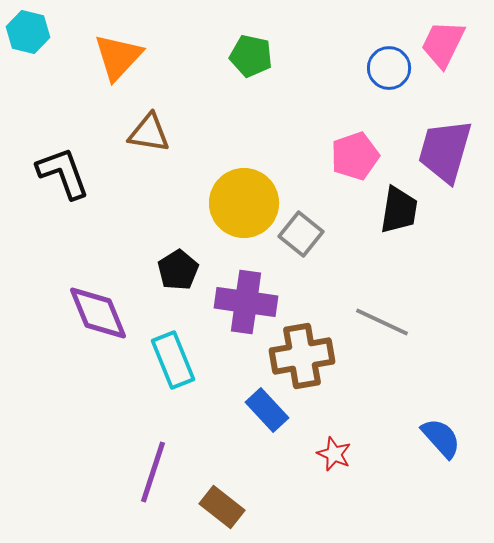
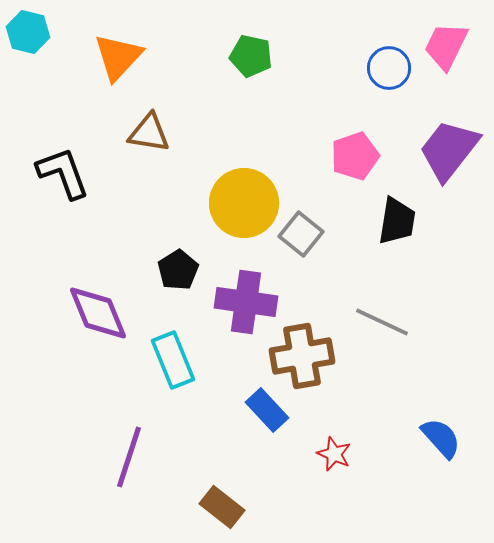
pink trapezoid: moved 3 px right, 2 px down
purple trapezoid: moved 4 px right, 1 px up; rotated 22 degrees clockwise
black trapezoid: moved 2 px left, 11 px down
purple line: moved 24 px left, 15 px up
